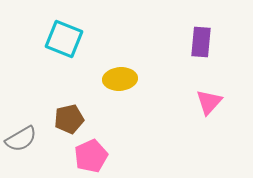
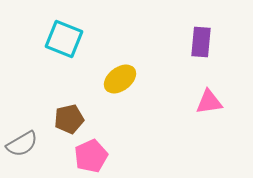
yellow ellipse: rotated 32 degrees counterclockwise
pink triangle: rotated 40 degrees clockwise
gray semicircle: moved 1 px right, 5 px down
